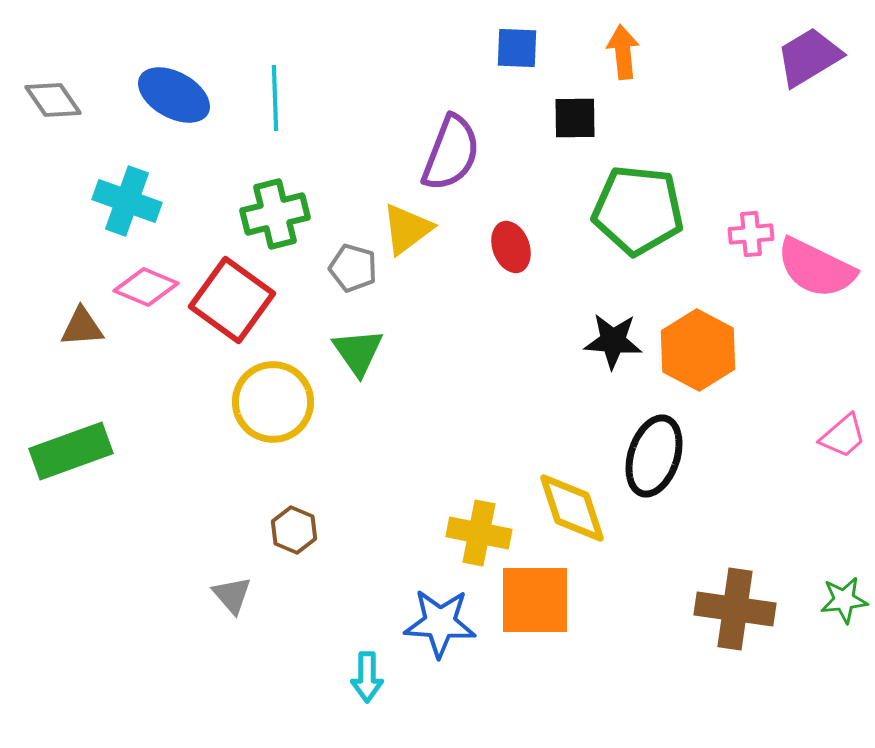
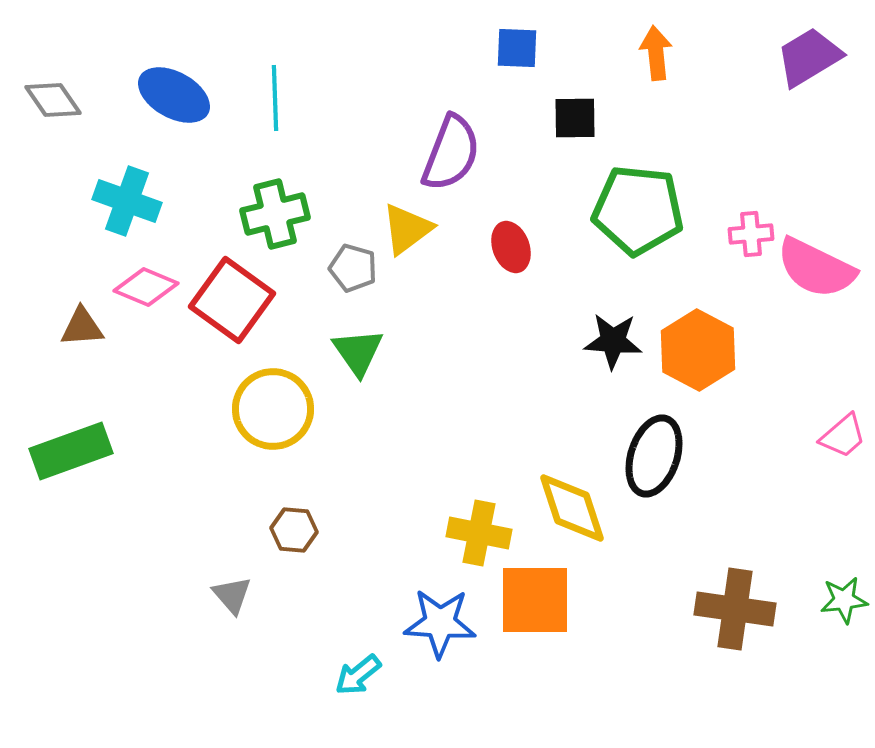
orange arrow: moved 33 px right, 1 px down
yellow circle: moved 7 px down
brown hexagon: rotated 18 degrees counterclockwise
cyan arrow: moved 9 px left, 2 px up; rotated 51 degrees clockwise
